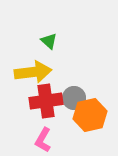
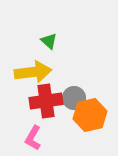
pink L-shape: moved 10 px left, 2 px up
